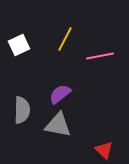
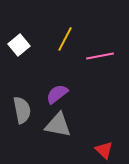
white square: rotated 15 degrees counterclockwise
purple semicircle: moved 3 px left
gray semicircle: rotated 12 degrees counterclockwise
